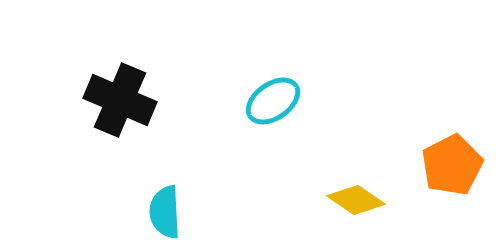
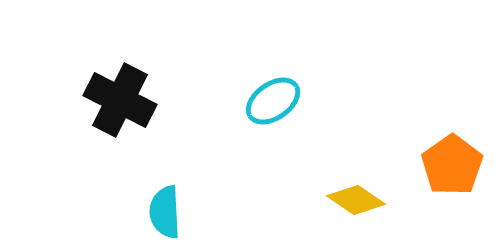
black cross: rotated 4 degrees clockwise
orange pentagon: rotated 8 degrees counterclockwise
